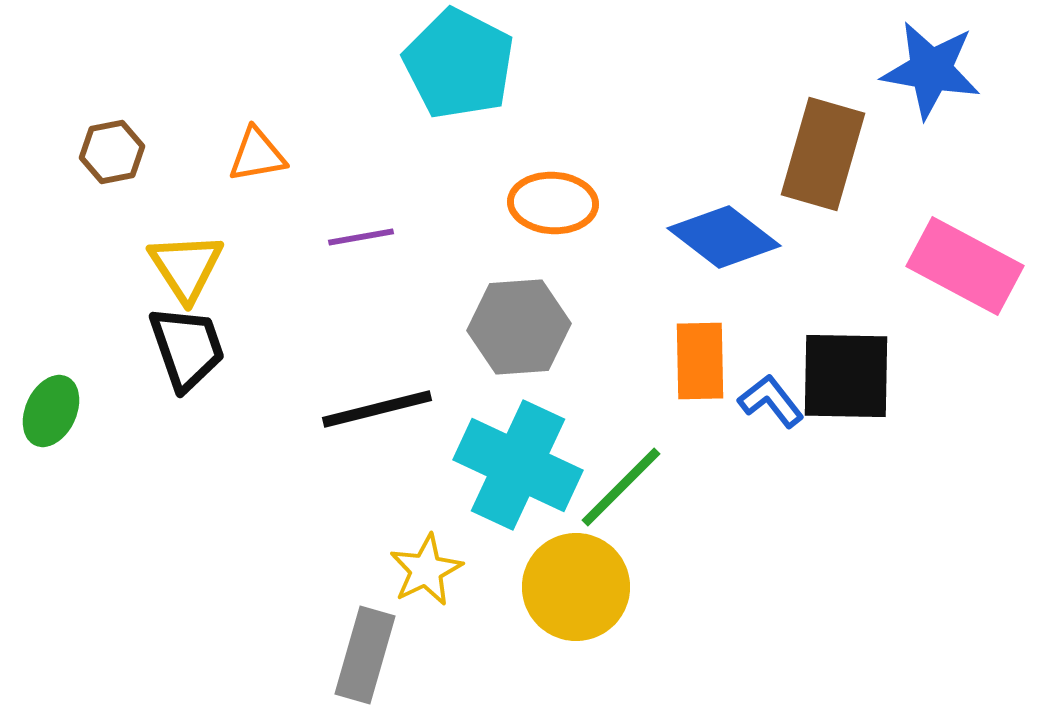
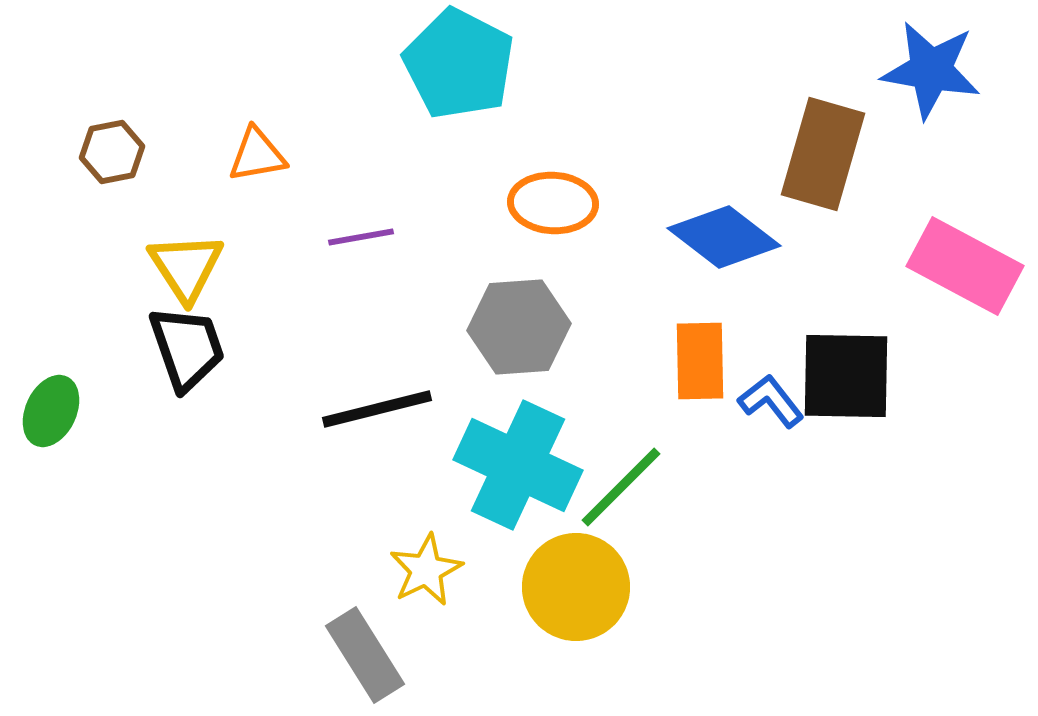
gray rectangle: rotated 48 degrees counterclockwise
